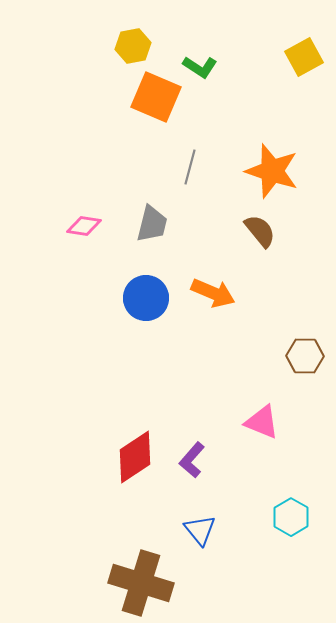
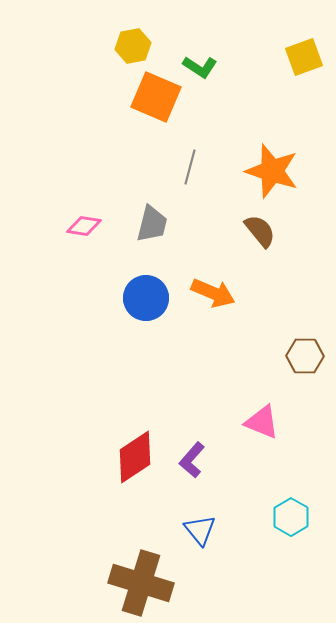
yellow square: rotated 9 degrees clockwise
